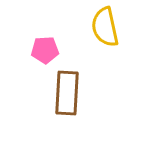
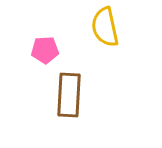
brown rectangle: moved 2 px right, 2 px down
